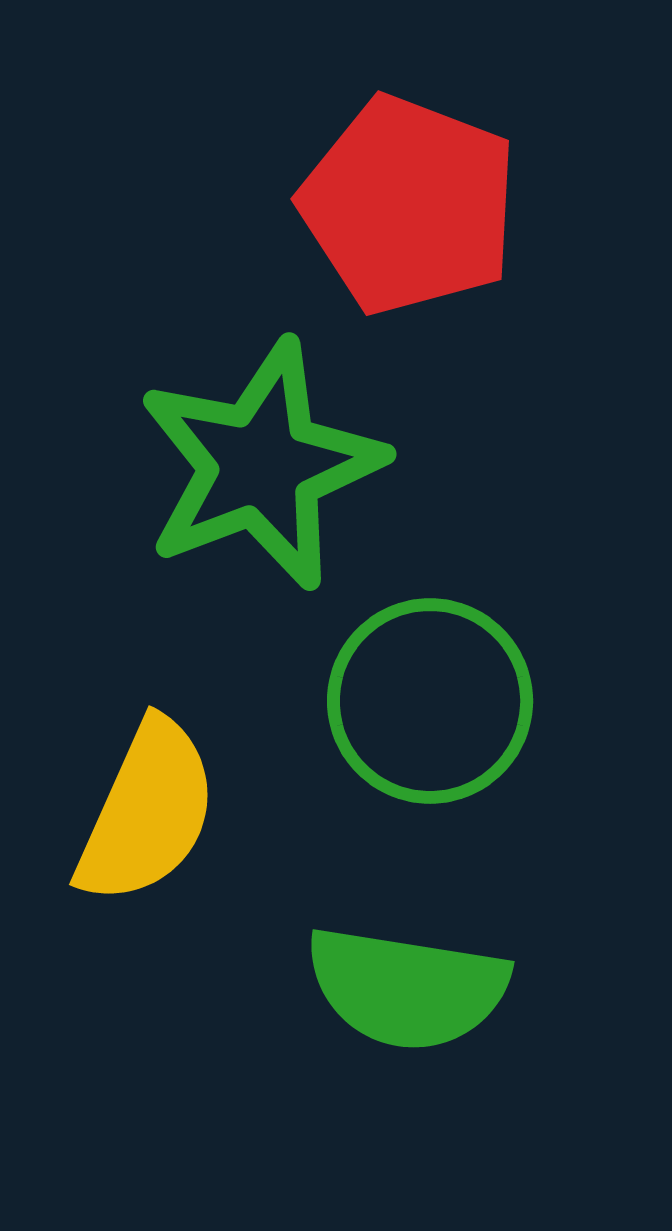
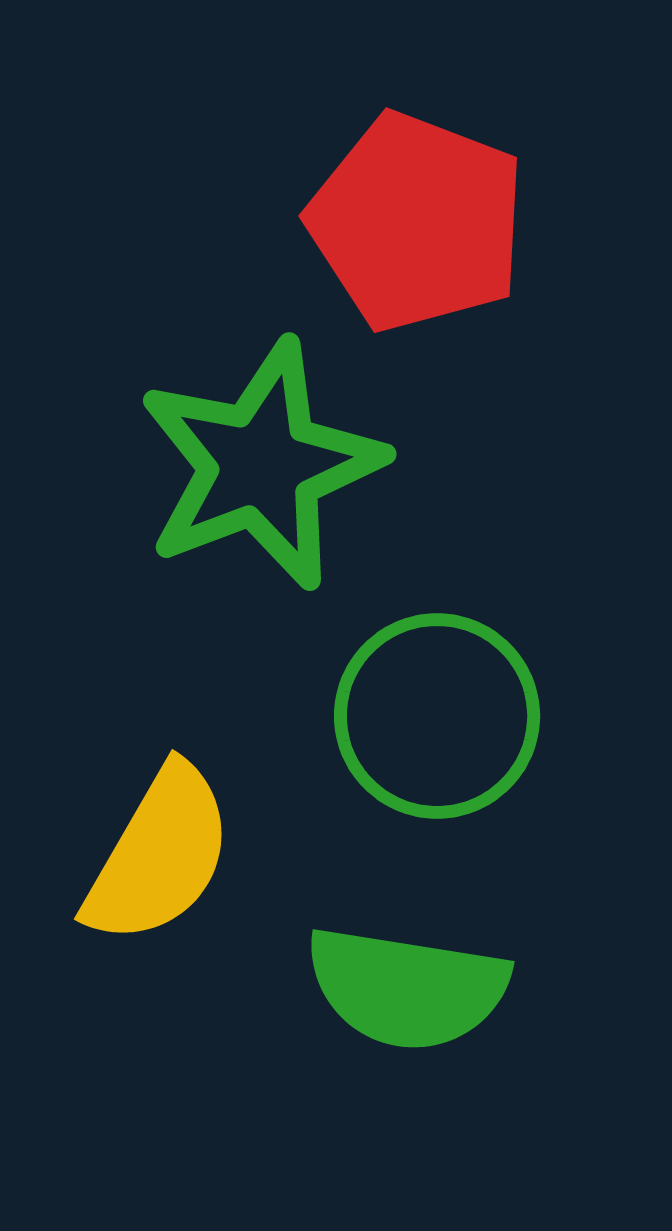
red pentagon: moved 8 px right, 17 px down
green circle: moved 7 px right, 15 px down
yellow semicircle: moved 12 px right, 43 px down; rotated 6 degrees clockwise
